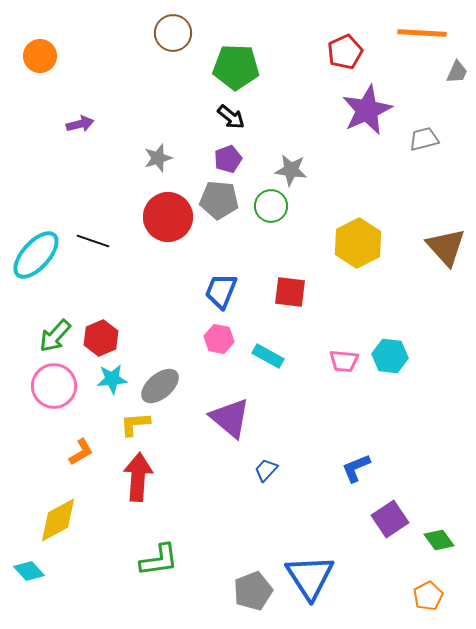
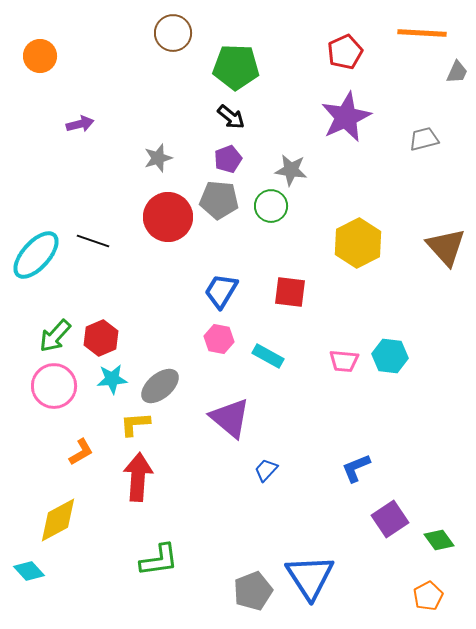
purple star at (367, 110): moved 21 px left, 7 px down
blue trapezoid at (221, 291): rotated 9 degrees clockwise
